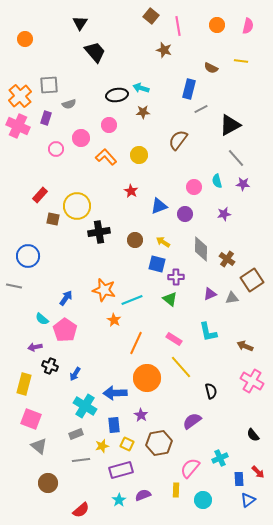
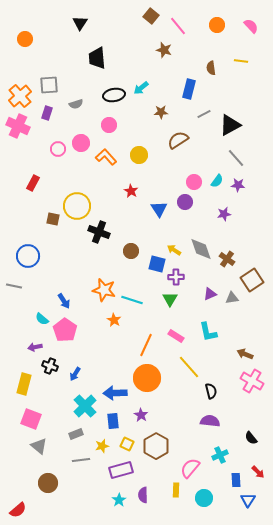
pink line at (178, 26): rotated 30 degrees counterclockwise
pink semicircle at (248, 26): moved 3 px right; rotated 56 degrees counterclockwise
black trapezoid at (95, 52): moved 2 px right, 6 px down; rotated 145 degrees counterclockwise
brown semicircle at (211, 68): rotated 56 degrees clockwise
cyan arrow at (141, 88): rotated 56 degrees counterclockwise
black ellipse at (117, 95): moved 3 px left
gray semicircle at (69, 104): moved 7 px right
gray line at (201, 109): moved 3 px right, 5 px down
brown star at (143, 112): moved 18 px right
purple rectangle at (46, 118): moved 1 px right, 5 px up
pink circle at (81, 138): moved 5 px down
brown semicircle at (178, 140): rotated 20 degrees clockwise
pink circle at (56, 149): moved 2 px right
cyan semicircle at (217, 181): rotated 128 degrees counterclockwise
purple star at (243, 184): moved 5 px left, 1 px down
pink circle at (194, 187): moved 5 px up
red rectangle at (40, 195): moved 7 px left, 12 px up; rotated 14 degrees counterclockwise
blue triangle at (159, 206): moved 3 px down; rotated 42 degrees counterclockwise
purple circle at (185, 214): moved 12 px up
black cross at (99, 232): rotated 30 degrees clockwise
brown circle at (135, 240): moved 4 px left, 11 px down
yellow arrow at (163, 242): moved 11 px right, 8 px down
gray diamond at (201, 249): rotated 20 degrees counterclockwise
blue arrow at (66, 298): moved 2 px left, 3 px down; rotated 112 degrees clockwise
green triangle at (170, 299): rotated 21 degrees clockwise
cyan line at (132, 300): rotated 40 degrees clockwise
pink rectangle at (174, 339): moved 2 px right, 3 px up
orange line at (136, 343): moved 10 px right, 2 px down
brown arrow at (245, 346): moved 8 px down
yellow line at (181, 367): moved 8 px right
cyan cross at (85, 406): rotated 15 degrees clockwise
purple semicircle at (192, 421): moved 18 px right; rotated 42 degrees clockwise
blue rectangle at (114, 425): moved 1 px left, 4 px up
black semicircle at (253, 435): moved 2 px left, 3 px down
brown hexagon at (159, 443): moved 3 px left, 3 px down; rotated 20 degrees counterclockwise
cyan cross at (220, 458): moved 3 px up
blue rectangle at (239, 479): moved 3 px left, 1 px down
purple semicircle at (143, 495): rotated 70 degrees counterclockwise
cyan circle at (203, 500): moved 1 px right, 2 px up
blue triangle at (248, 500): rotated 21 degrees counterclockwise
red semicircle at (81, 510): moved 63 px left
